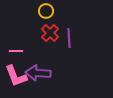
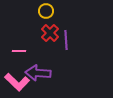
purple line: moved 3 px left, 2 px down
pink line: moved 3 px right
pink L-shape: moved 1 px right, 6 px down; rotated 25 degrees counterclockwise
